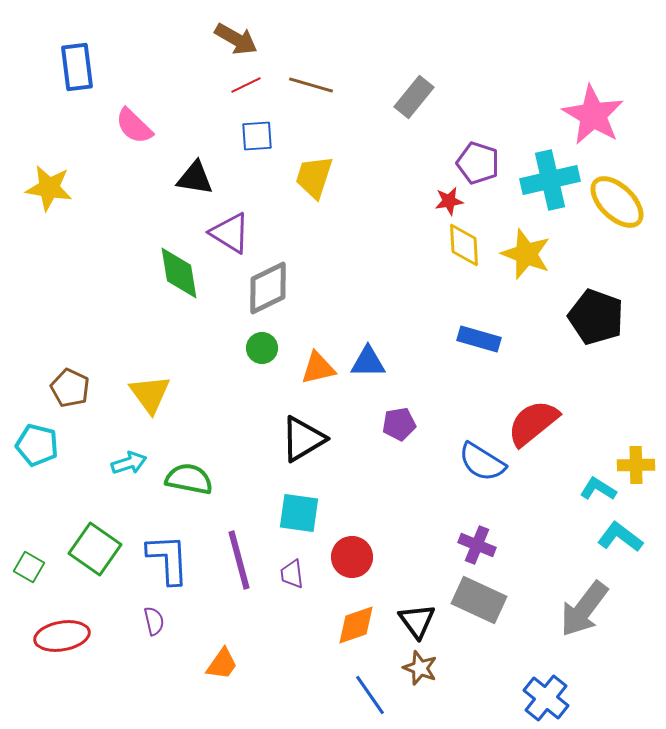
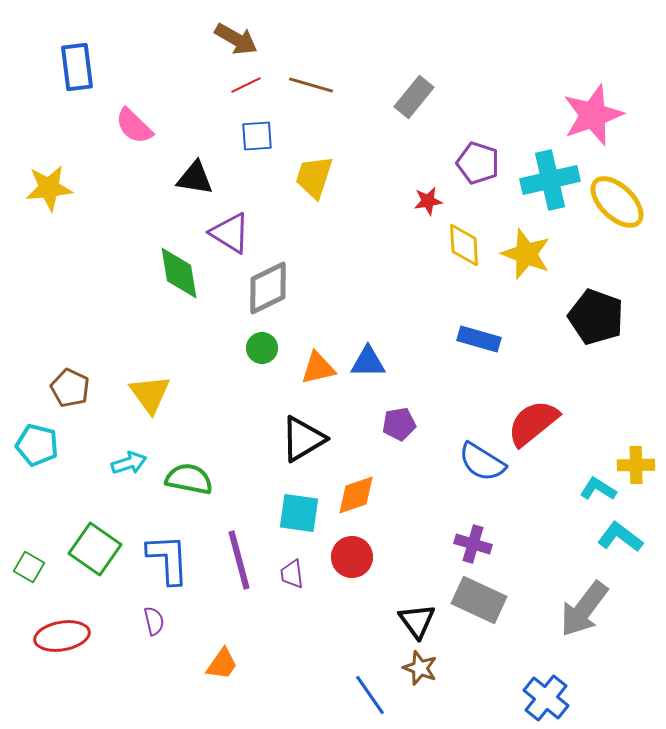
pink star at (593, 115): rotated 22 degrees clockwise
yellow star at (49, 188): rotated 15 degrees counterclockwise
red star at (449, 201): moved 21 px left
purple cross at (477, 545): moved 4 px left, 1 px up; rotated 6 degrees counterclockwise
orange diamond at (356, 625): moved 130 px up
